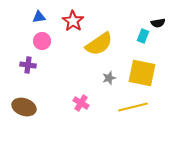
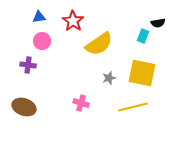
pink cross: rotated 14 degrees counterclockwise
